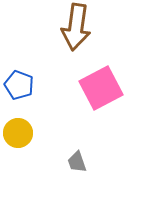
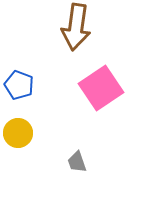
pink square: rotated 6 degrees counterclockwise
